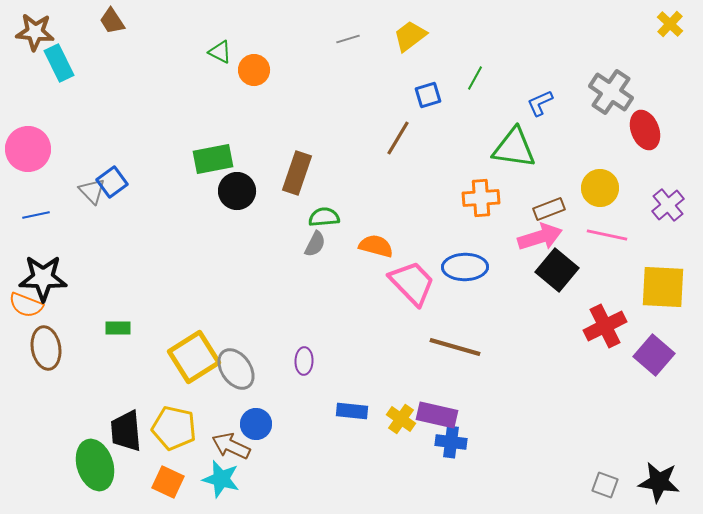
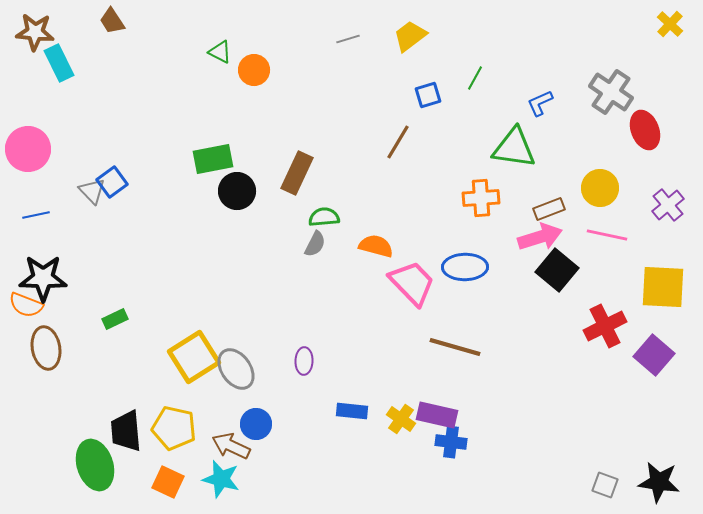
brown line at (398, 138): moved 4 px down
brown rectangle at (297, 173): rotated 6 degrees clockwise
green rectangle at (118, 328): moved 3 px left, 9 px up; rotated 25 degrees counterclockwise
